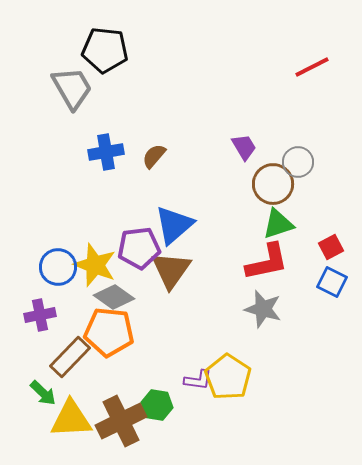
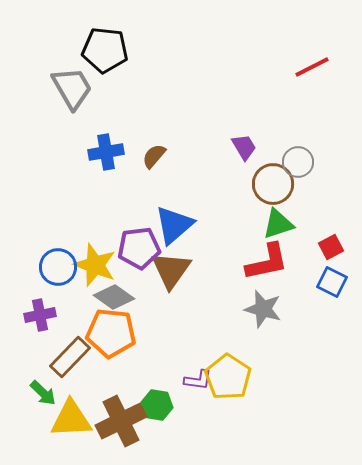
orange pentagon: moved 2 px right, 1 px down
